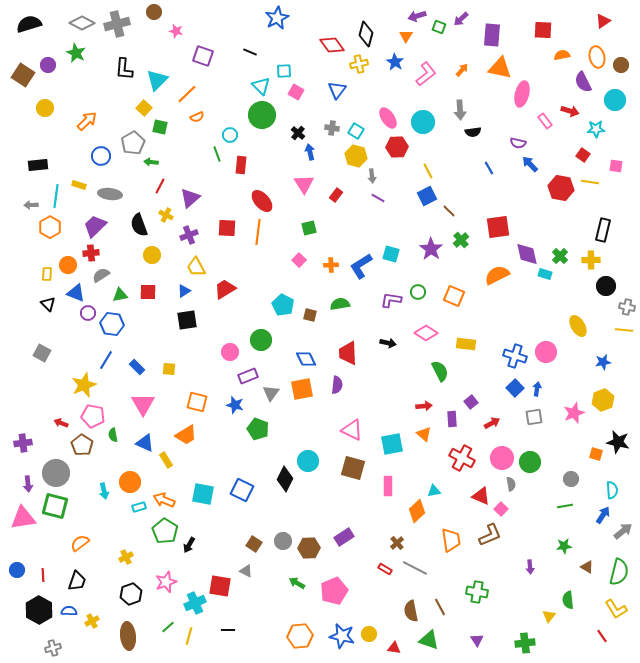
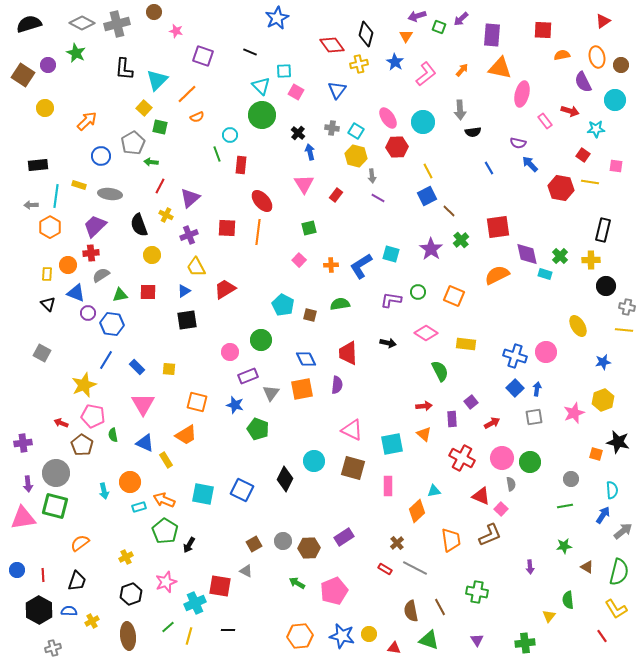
cyan circle at (308, 461): moved 6 px right
brown square at (254, 544): rotated 28 degrees clockwise
